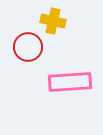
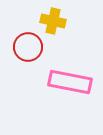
pink rectangle: rotated 15 degrees clockwise
